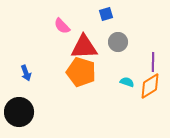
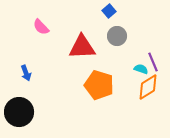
blue square: moved 3 px right, 3 px up; rotated 24 degrees counterclockwise
pink semicircle: moved 21 px left, 1 px down
gray circle: moved 1 px left, 6 px up
red triangle: moved 2 px left
purple line: rotated 24 degrees counterclockwise
orange pentagon: moved 18 px right, 13 px down
cyan semicircle: moved 14 px right, 13 px up
orange diamond: moved 2 px left, 1 px down
